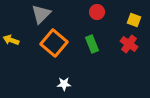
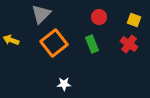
red circle: moved 2 px right, 5 px down
orange square: rotated 12 degrees clockwise
